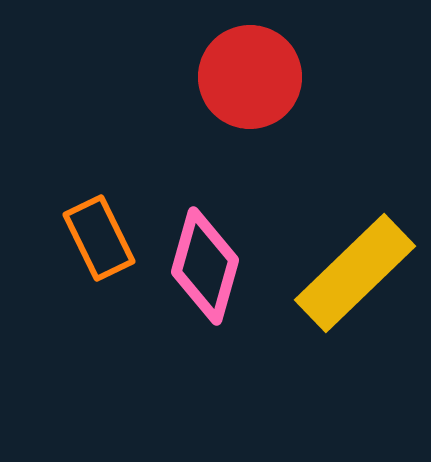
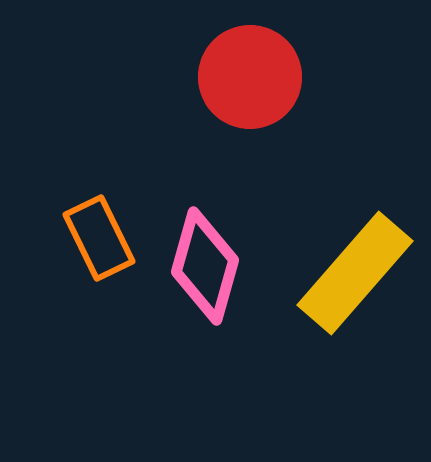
yellow rectangle: rotated 5 degrees counterclockwise
